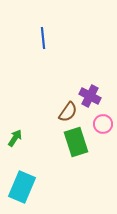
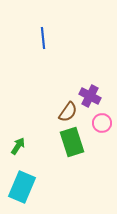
pink circle: moved 1 px left, 1 px up
green arrow: moved 3 px right, 8 px down
green rectangle: moved 4 px left
